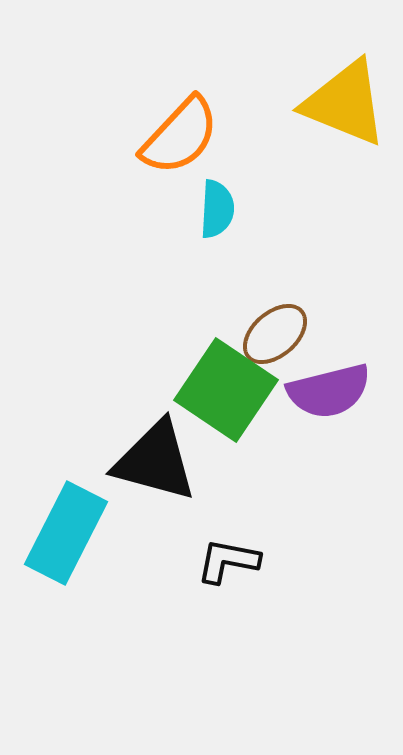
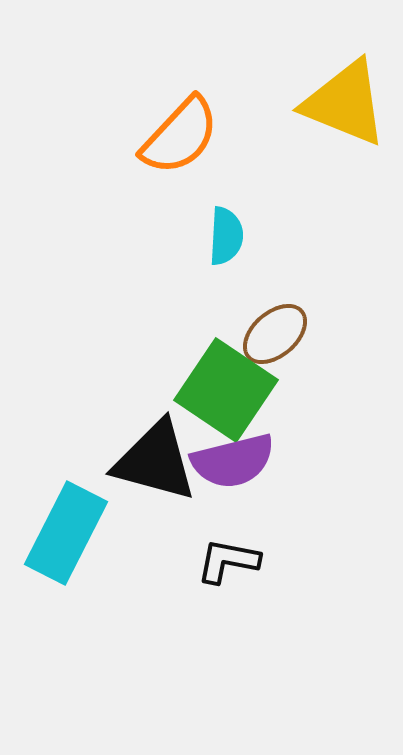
cyan semicircle: moved 9 px right, 27 px down
purple semicircle: moved 96 px left, 70 px down
